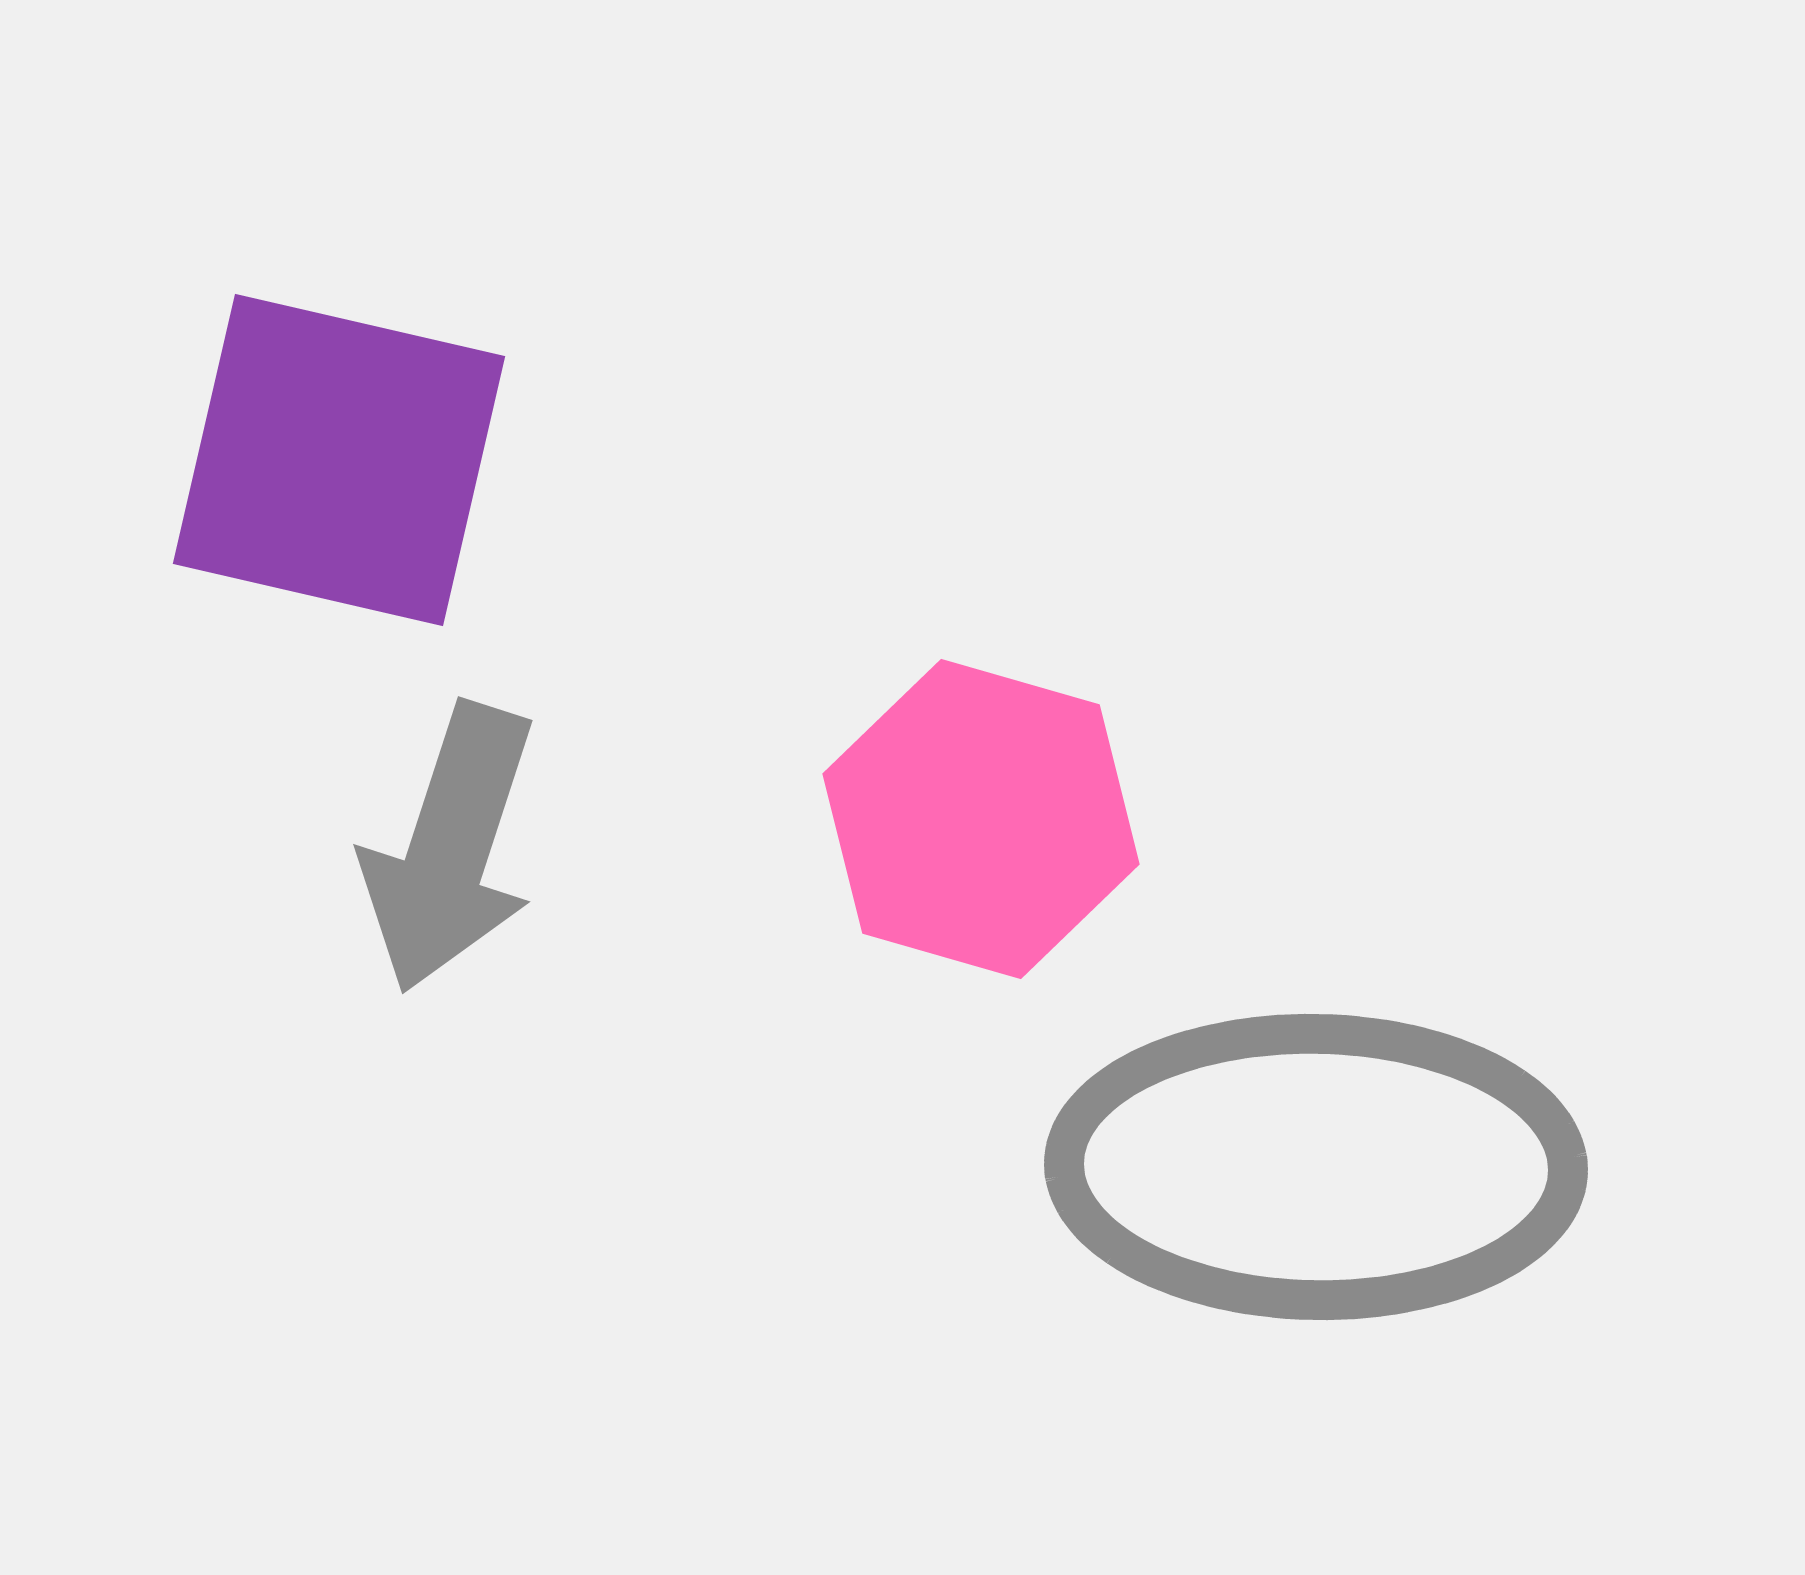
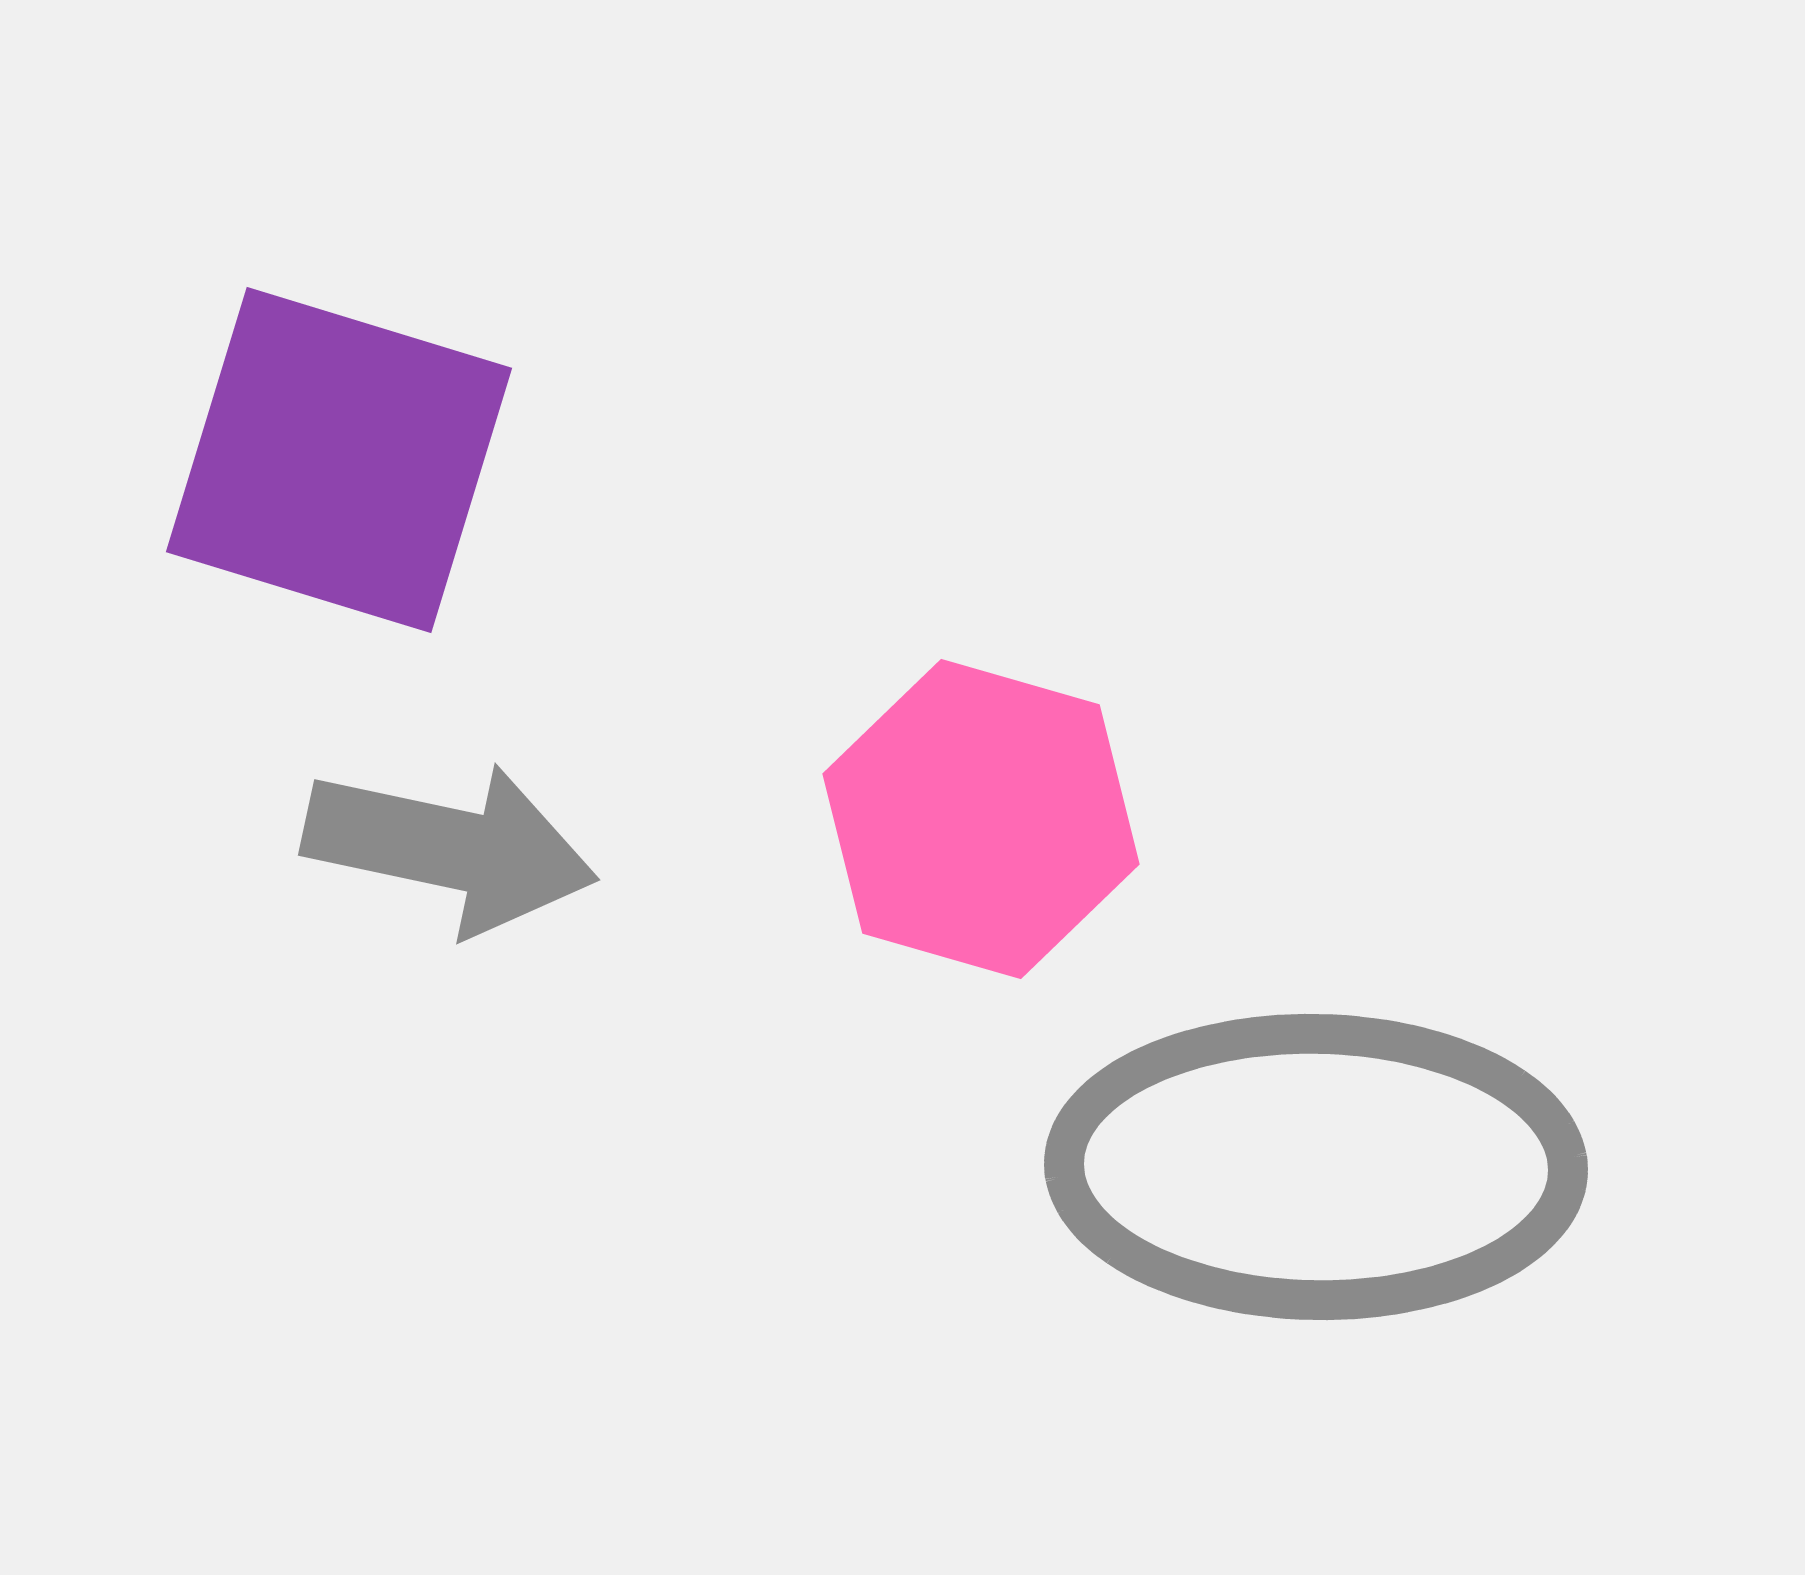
purple square: rotated 4 degrees clockwise
gray arrow: rotated 96 degrees counterclockwise
